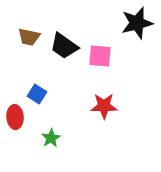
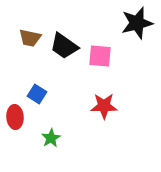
brown trapezoid: moved 1 px right, 1 px down
